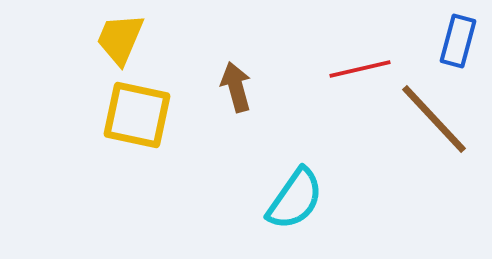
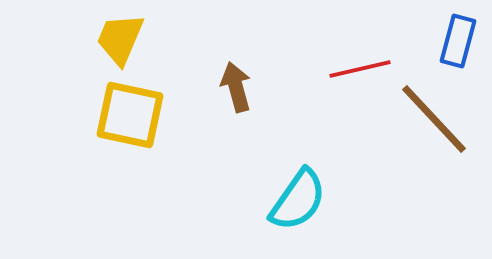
yellow square: moved 7 px left
cyan semicircle: moved 3 px right, 1 px down
